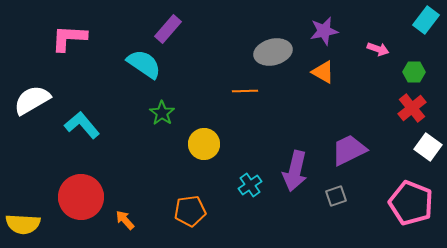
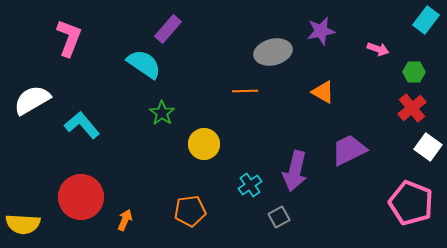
purple star: moved 3 px left
pink L-shape: rotated 108 degrees clockwise
orange triangle: moved 20 px down
gray square: moved 57 px left, 21 px down; rotated 10 degrees counterclockwise
orange arrow: rotated 65 degrees clockwise
